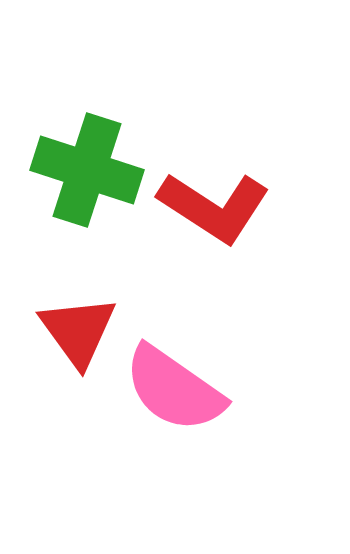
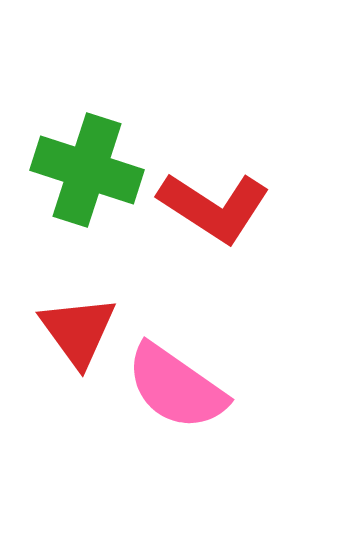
pink semicircle: moved 2 px right, 2 px up
